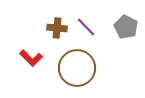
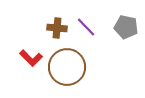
gray pentagon: rotated 15 degrees counterclockwise
brown circle: moved 10 px left, 1 px up
